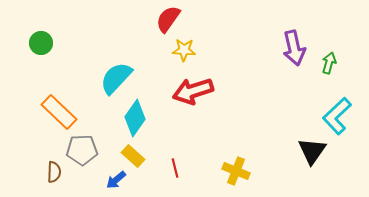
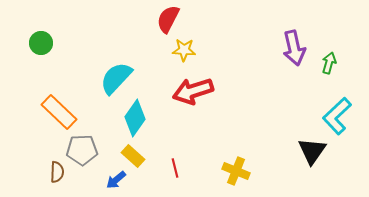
red semicircle: rotated 8 degrees counterclockwise
brown semicircle: moved 3 px right
